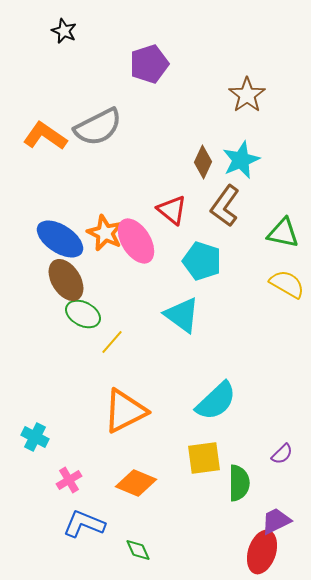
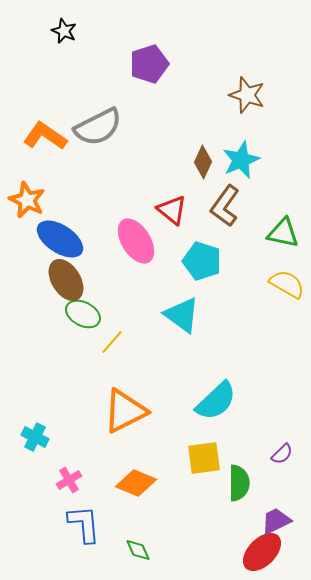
brown star: rotated 18 degrees counterclockwise
orange star: moved 78 px left, 33 px up
blue L-shape: rotated 63 degrees clockwise
red ellipse: rotated 27 degrees clockwise
